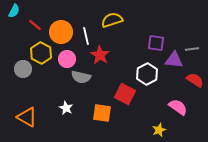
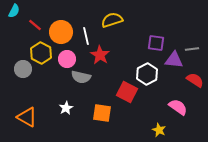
red square: moved 2 px right, 2 px up
white star: rotated 16 degrees clockwise
yellow star: rotated 24 degrees counterclockwise
